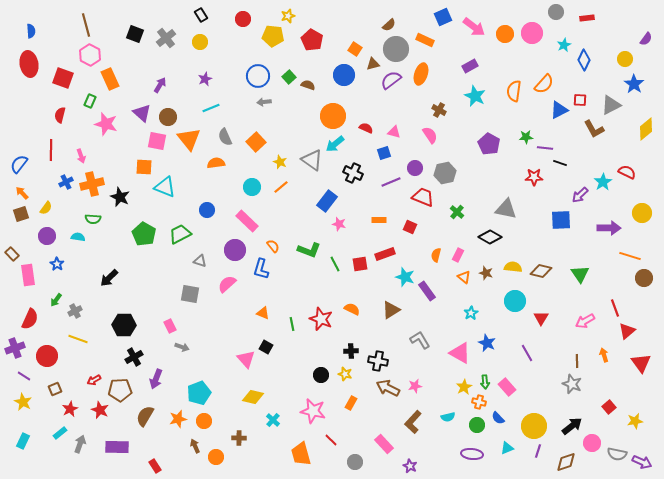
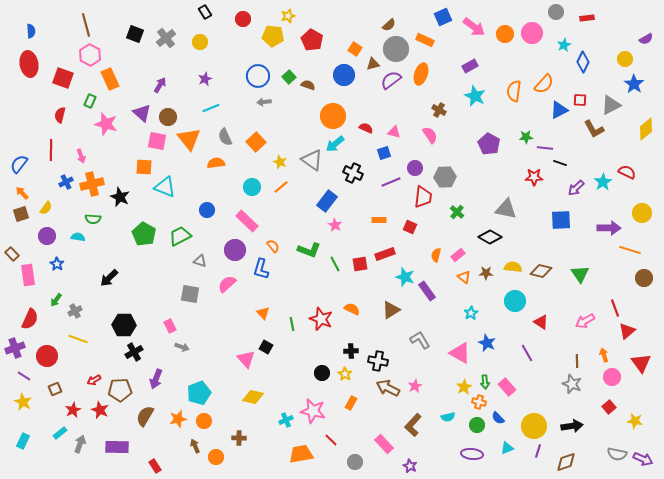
black rectangle at (201, 15): moved 4 px right, 3 px up
purple semicircle at (646, 39): rotated 24 degrees clockwise
blue diamond at (584, 60): moved 1 px left, 2 px down
gray hexagon at (445, 173): moved 4 px down; rotated 10 degrees clockwise
purple arrow at (580, 195): moved 4 px left, 7 px up
red trapezoid at (423, 197): rotated 75 degrees clockwise
pink star at (339, 224): moved 4 px left, 1 px down; rotated 16 degrees clockwise
green trapezoid at (180, 234): moved 2 px down
pink rectangle at (458, 255): rotated 24 degrees clockwise
orange line at (630, 256): moved 6 px up
brown star at (486, 273): rotated 16 degrees counterclockwise
orange triangle at (263, 313): rotated 24 degrees clockwise
red triangle at (541, 318): moved 4 px down; rotated 28 degrees counterclockwise
black cross at (134, 357): moved 5 px up
yellow star at (345, 374): rotated 16 degrees clockwise
black circle at (321, 375): moved 1 px right, 2 px up
pink star at (415, 386): rotated 16 degrees counterclockwise
red star at (70, 409): moved 3 px right, 1 px down
cyan cross at (273, 420): moved 13 px right; rotated 24 degrees clockwise
yellow star at (635, 421): rotated 21 degrees clockwise
brown L-shape at (413, 422): moved 3 px down
black arrow at (572, 426): rotated 30 degrees clockwise
pink circle at (592, 443): moved 20 px right, 66 px up
orange trapezoid at (301, 454): rotated 95 degrees clockwise
purple arrow at (642, 462): moved 1 px right, 3 px up
